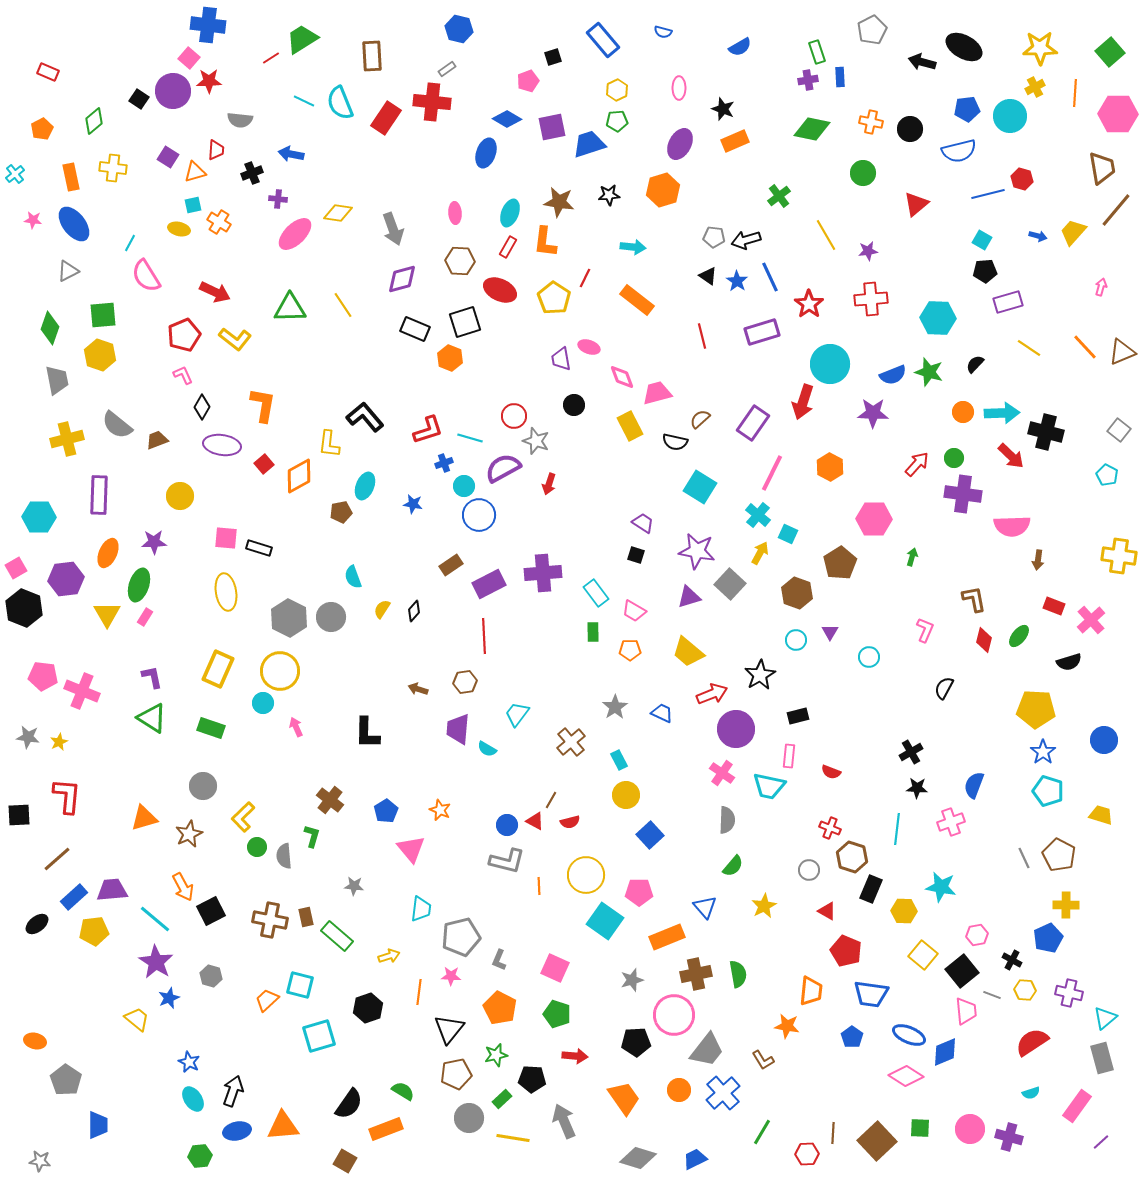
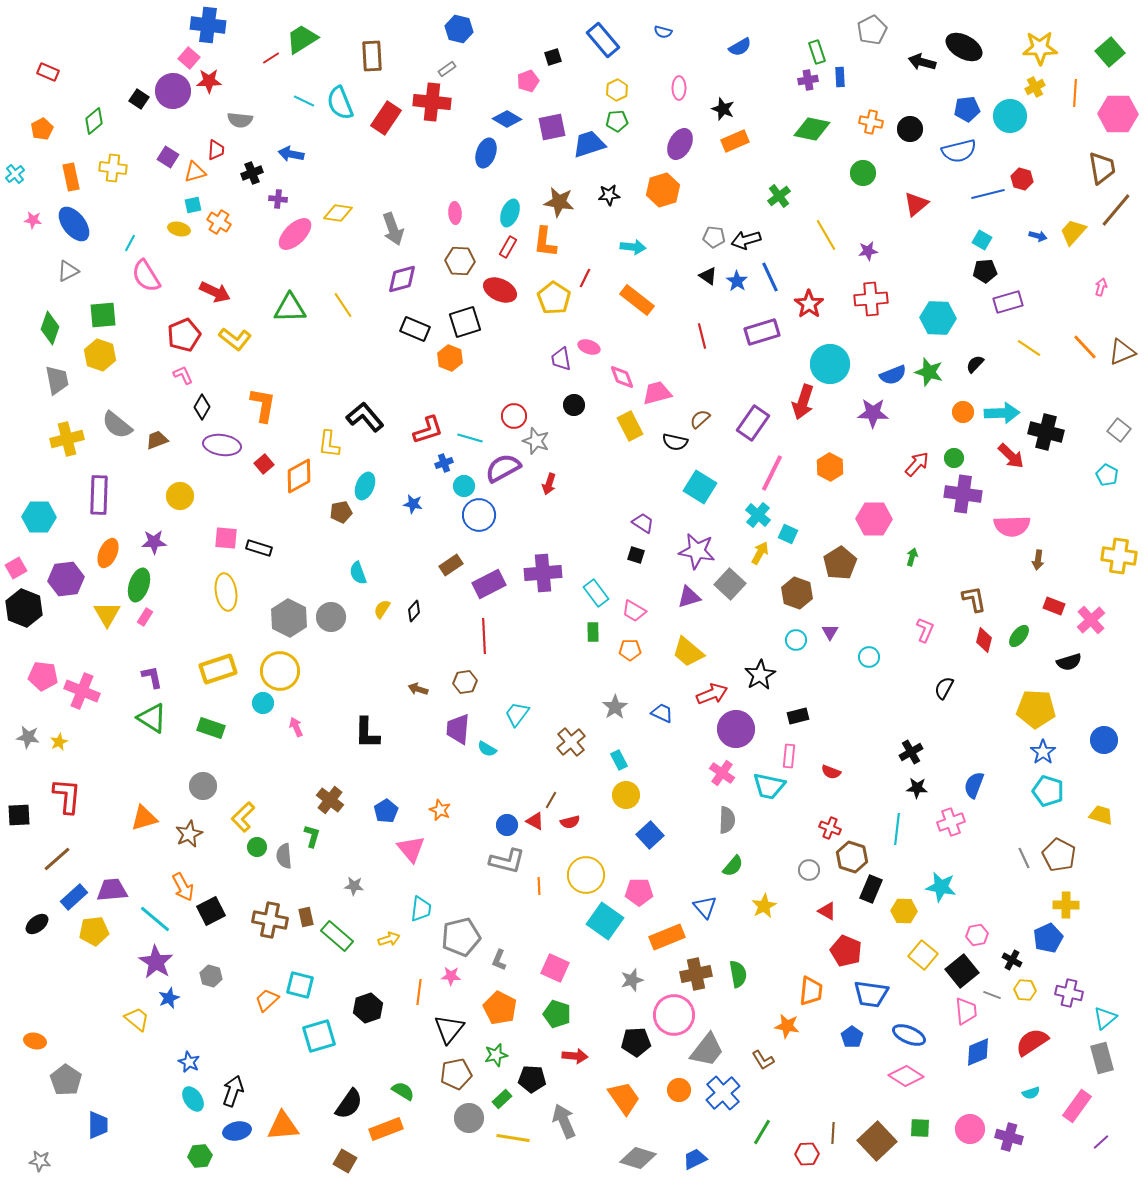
cyan semicircle at (353, 577): moved 5 px right, 4 px up
yellow rectangle at (218, 669): rotated 48 degrees clockwise
yellow arrow at (389, 956): moved 17 px up
blue diamond at (945, 1052): moved 33 px right
